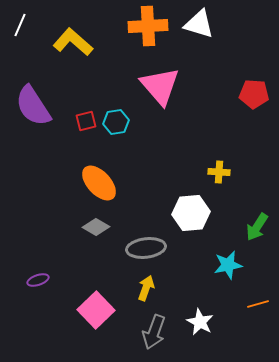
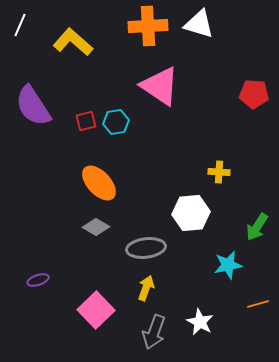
pink triangle: rotated 15 degrees counterclockwise
